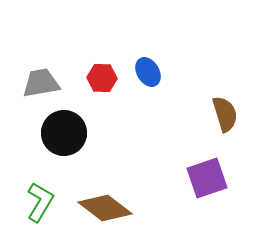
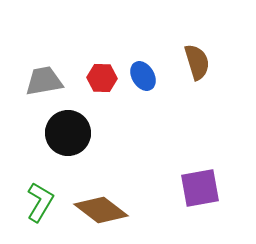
blue ellipse: moved 5 px left, 4 px down
gray trapezoid: moved 3 px right, 2 px up
brown semicircle: moved 28 px left, 52 px up
black circle: moved 4 px right
purple square: moved 7 px left, 10 px down; rotated 9 degrees clockwise
brown diamond: moved 4 px left, 2 px down
